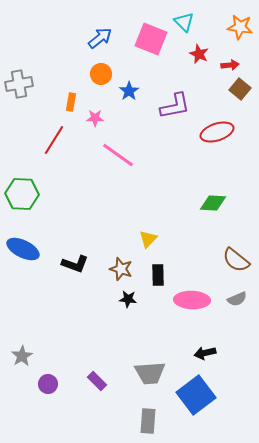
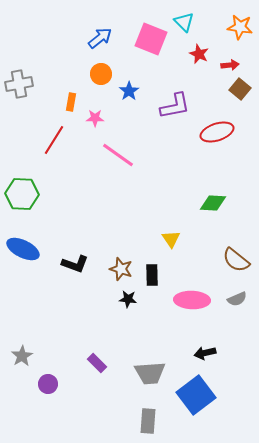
yellow triangle: moved 23 px right; rotated 18 degrees counterclockwise
black rectangle: moved 6 px left
purple rectangle: moved 18 px up
